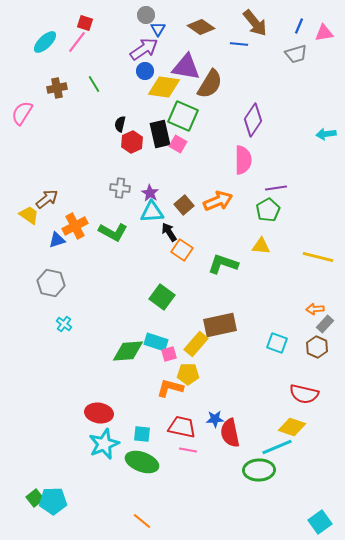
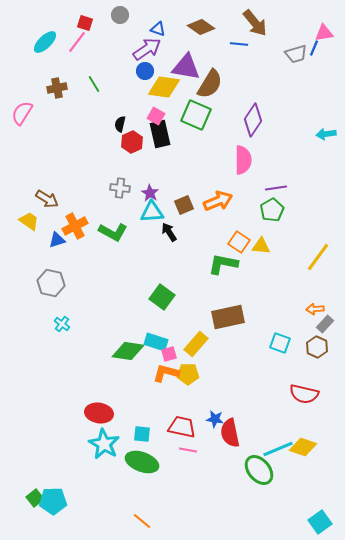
gray circle at (146, 15): moved 26 px left
blue line at (299, 26): moved 15 px right, 22 px down
blue triangle at (158, 29): rotated 42 degrees counterclockwise
purple arrow at (144, 49): moved 3 px right
green square at (183, 116): moved 13 px right, 1 px up
pink square at (178, 144): moved 22 px left, 28 px up
brown arrow at (47, 199): rotated 70 degrees clockwise
brown square at (184, 205): rotated 18 degrees clockwise
green pentagon at (268, 210): moved 4 px right
yellow trapezoid at (29, 215): moved 6 px down
orange square at (182, 250): moved 57 px right, 8 px up
yellow line at (318, 257): rotated 68 degrees counterclockwise
green L-shape at (223, 264): rotated 8 degrees counterclockwise
cyan cross at (64, 324): moved 2 px left
brown rectangle at (220, 325): moved 8 px right, 8 px up
cyan square at (277, 343): moved 3 px right
green diamond at (128, 351): rotated 12 degrees clockwise
orange L-shape at (170, 388): moved 4 px left, 15 px up
blue star at (215, 419): rotated 12 degrees clockwise
yellow diamond at (292, 427): moved 11 px right, 20 px down
cyan star at (104, 444): rotated 20 degrees counterclockwise
cyan line at (277, 447): moved 1 px right, 2 px down
green ellipse at (259, 470): rotated 52 degrees clockwise
